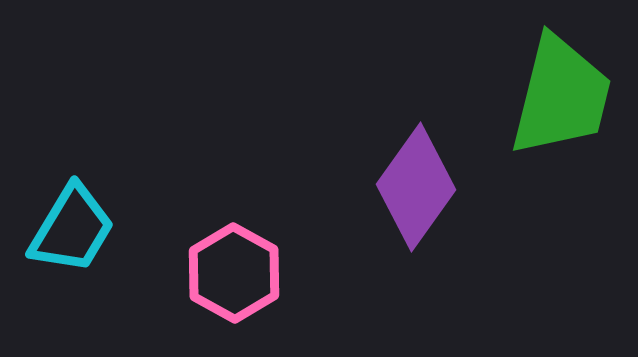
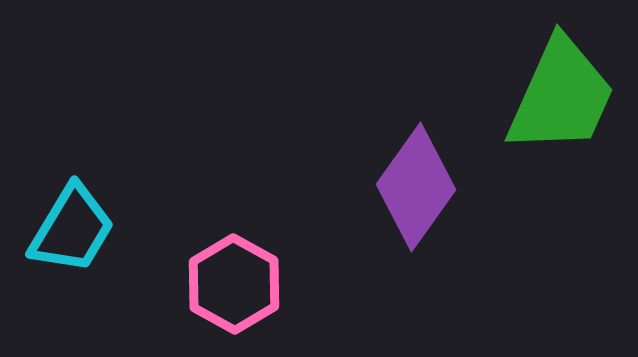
green trapezoid: rotated 10 degrees clockwise
pink hexagon: moved 11 px down
